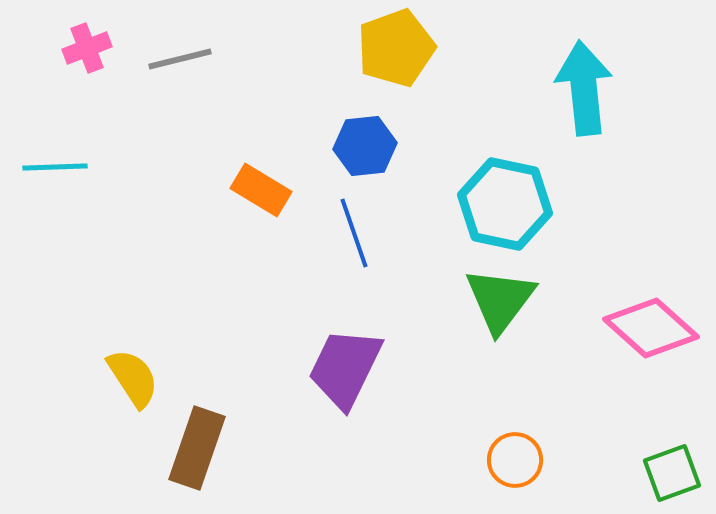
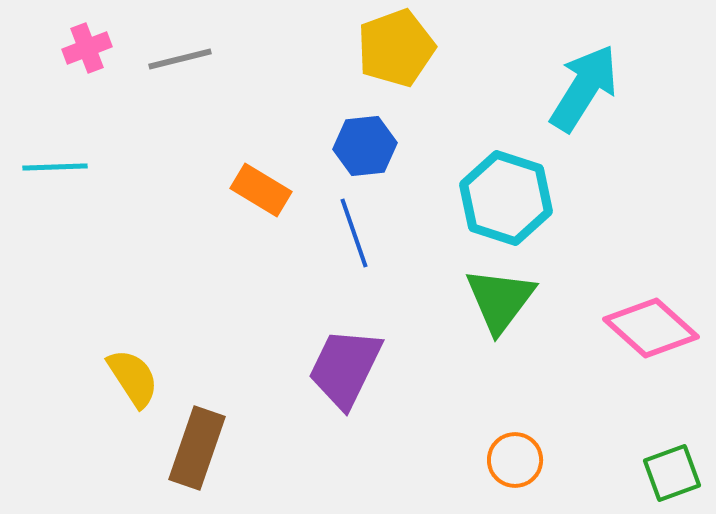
cyan arrow: rotated 38 degrees clockwise
cyan hexagon: moved 1 px right, 6 px up; rotated 6 degrees clockwise
